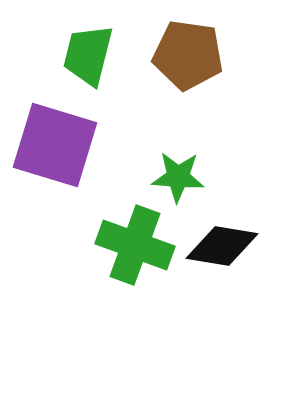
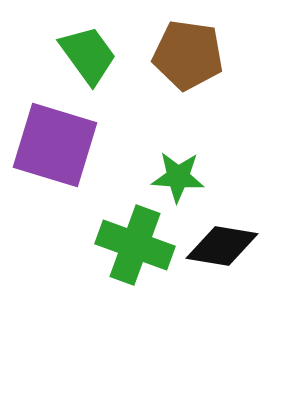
green trapezoid: rotated 130 degrees clockwise
